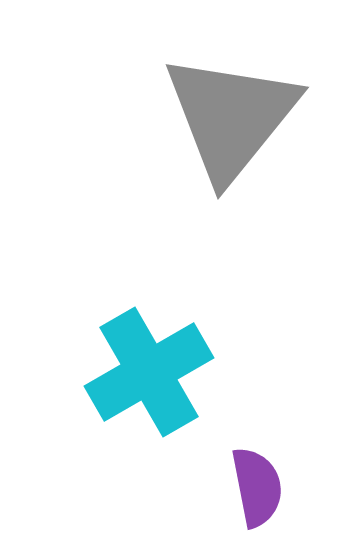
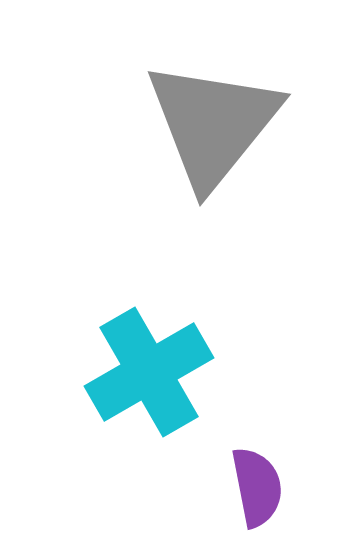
gray triangle: moved 18 px left, 7 px down
